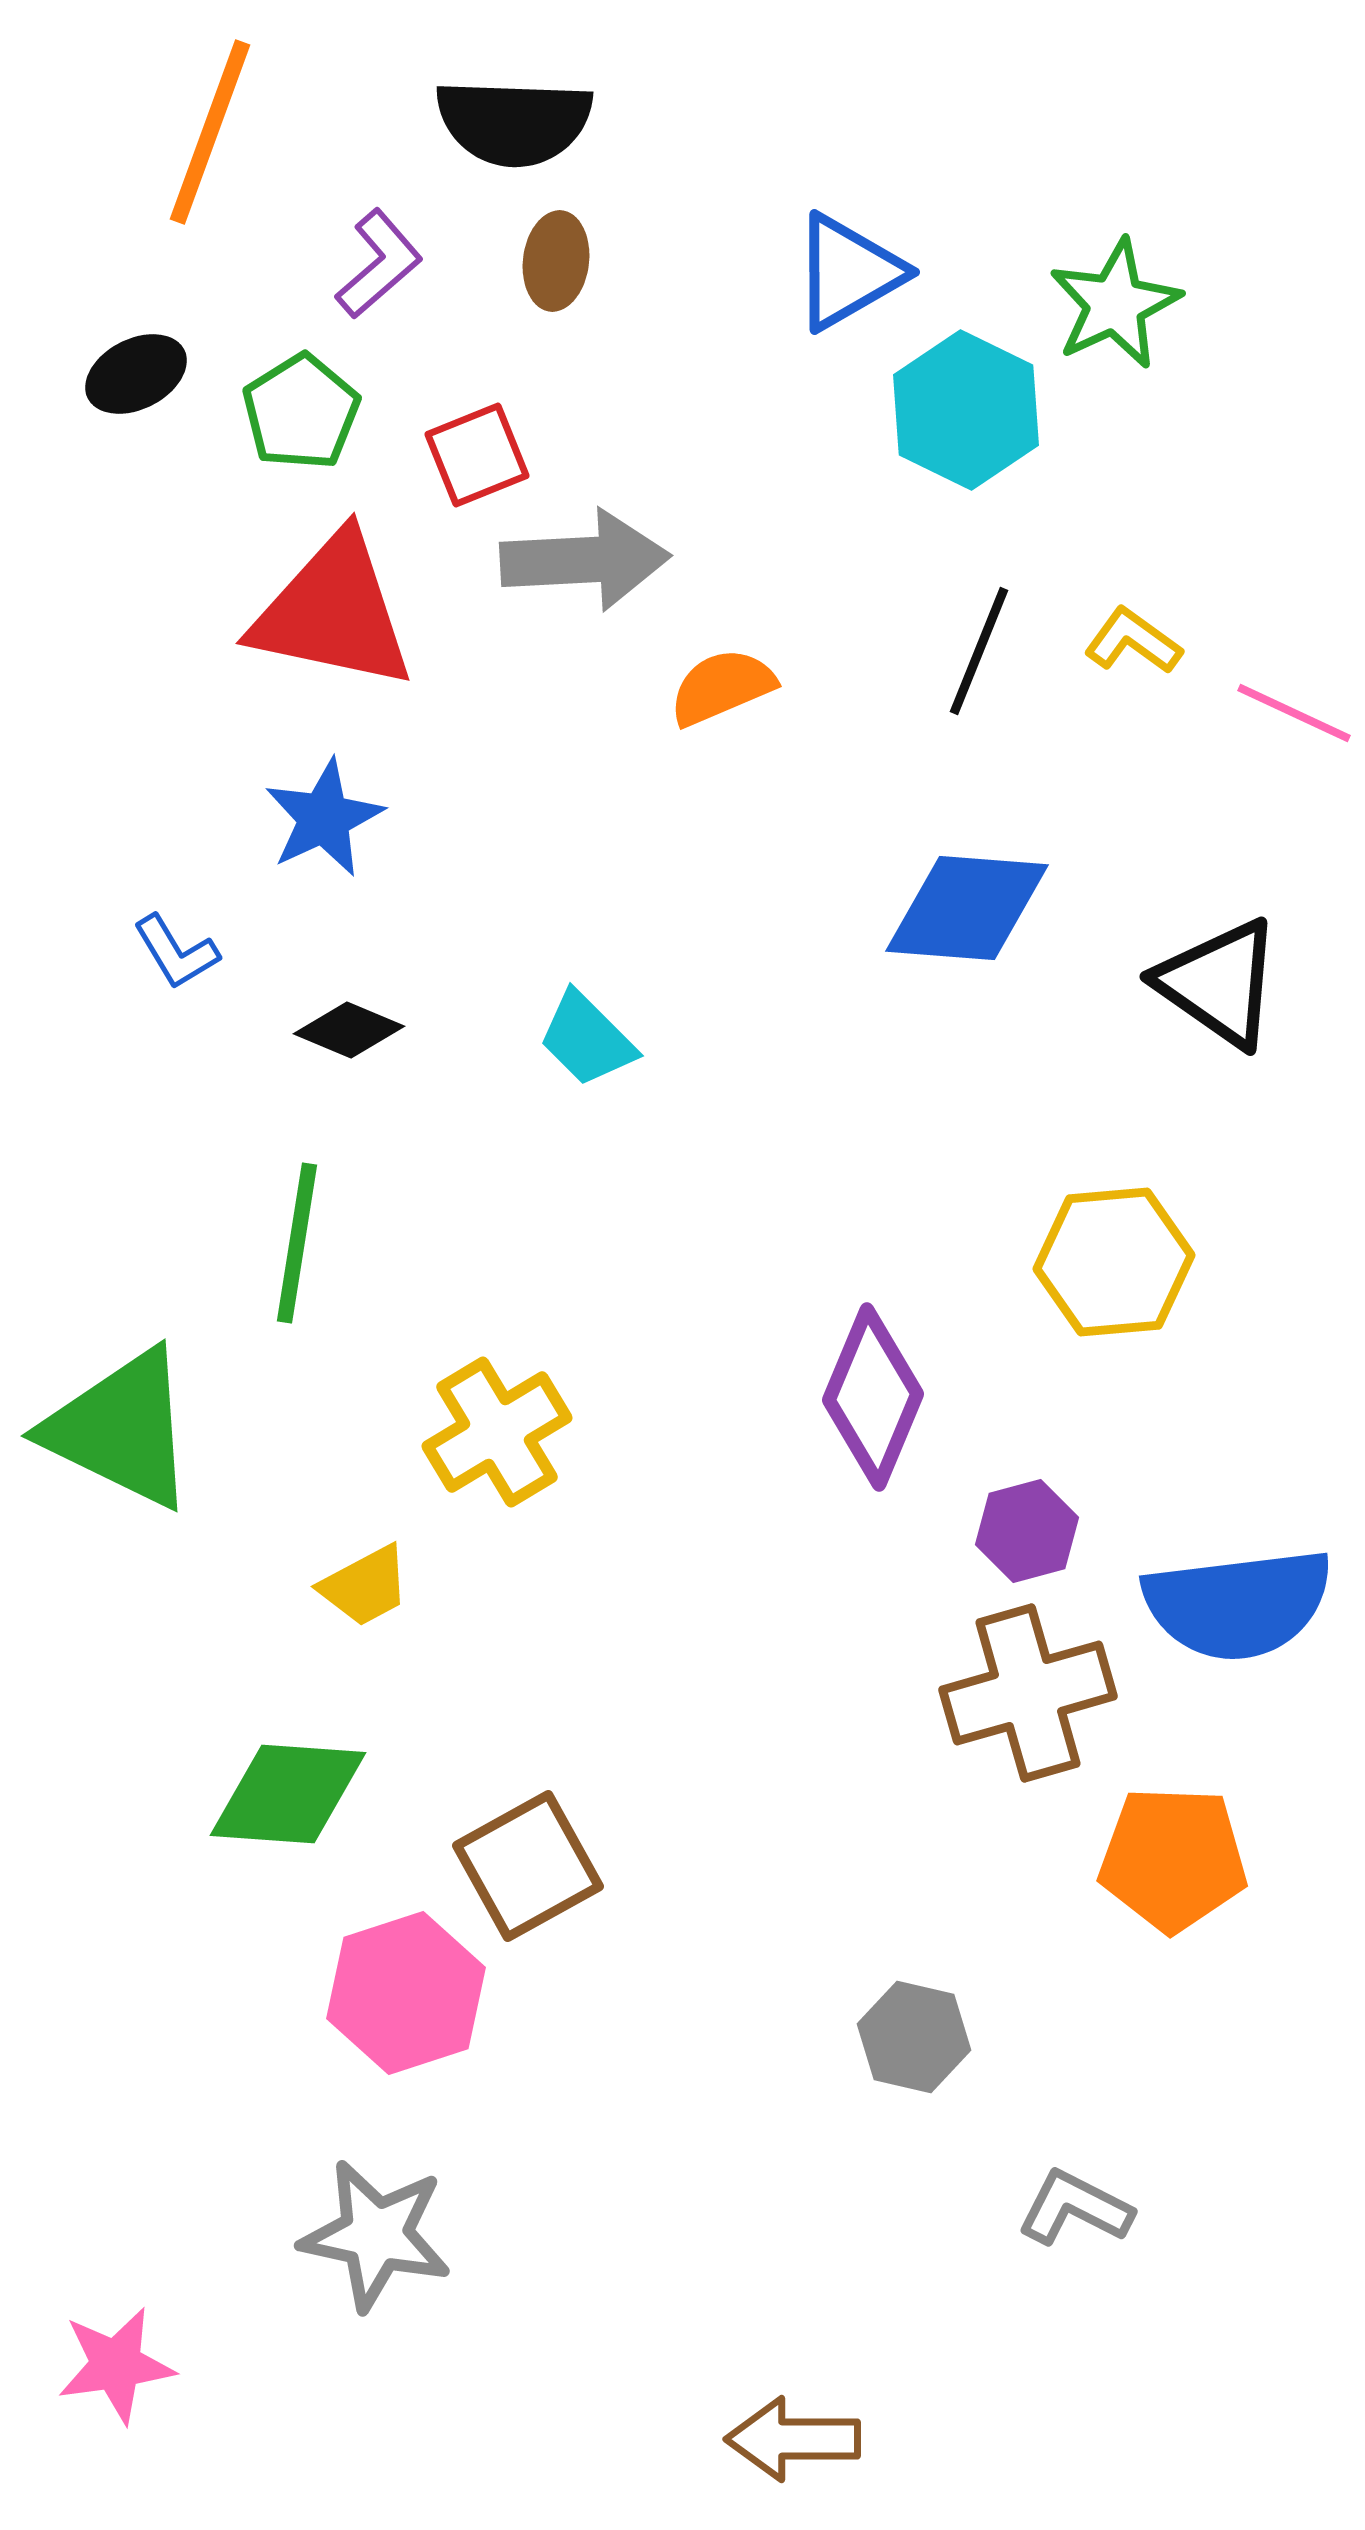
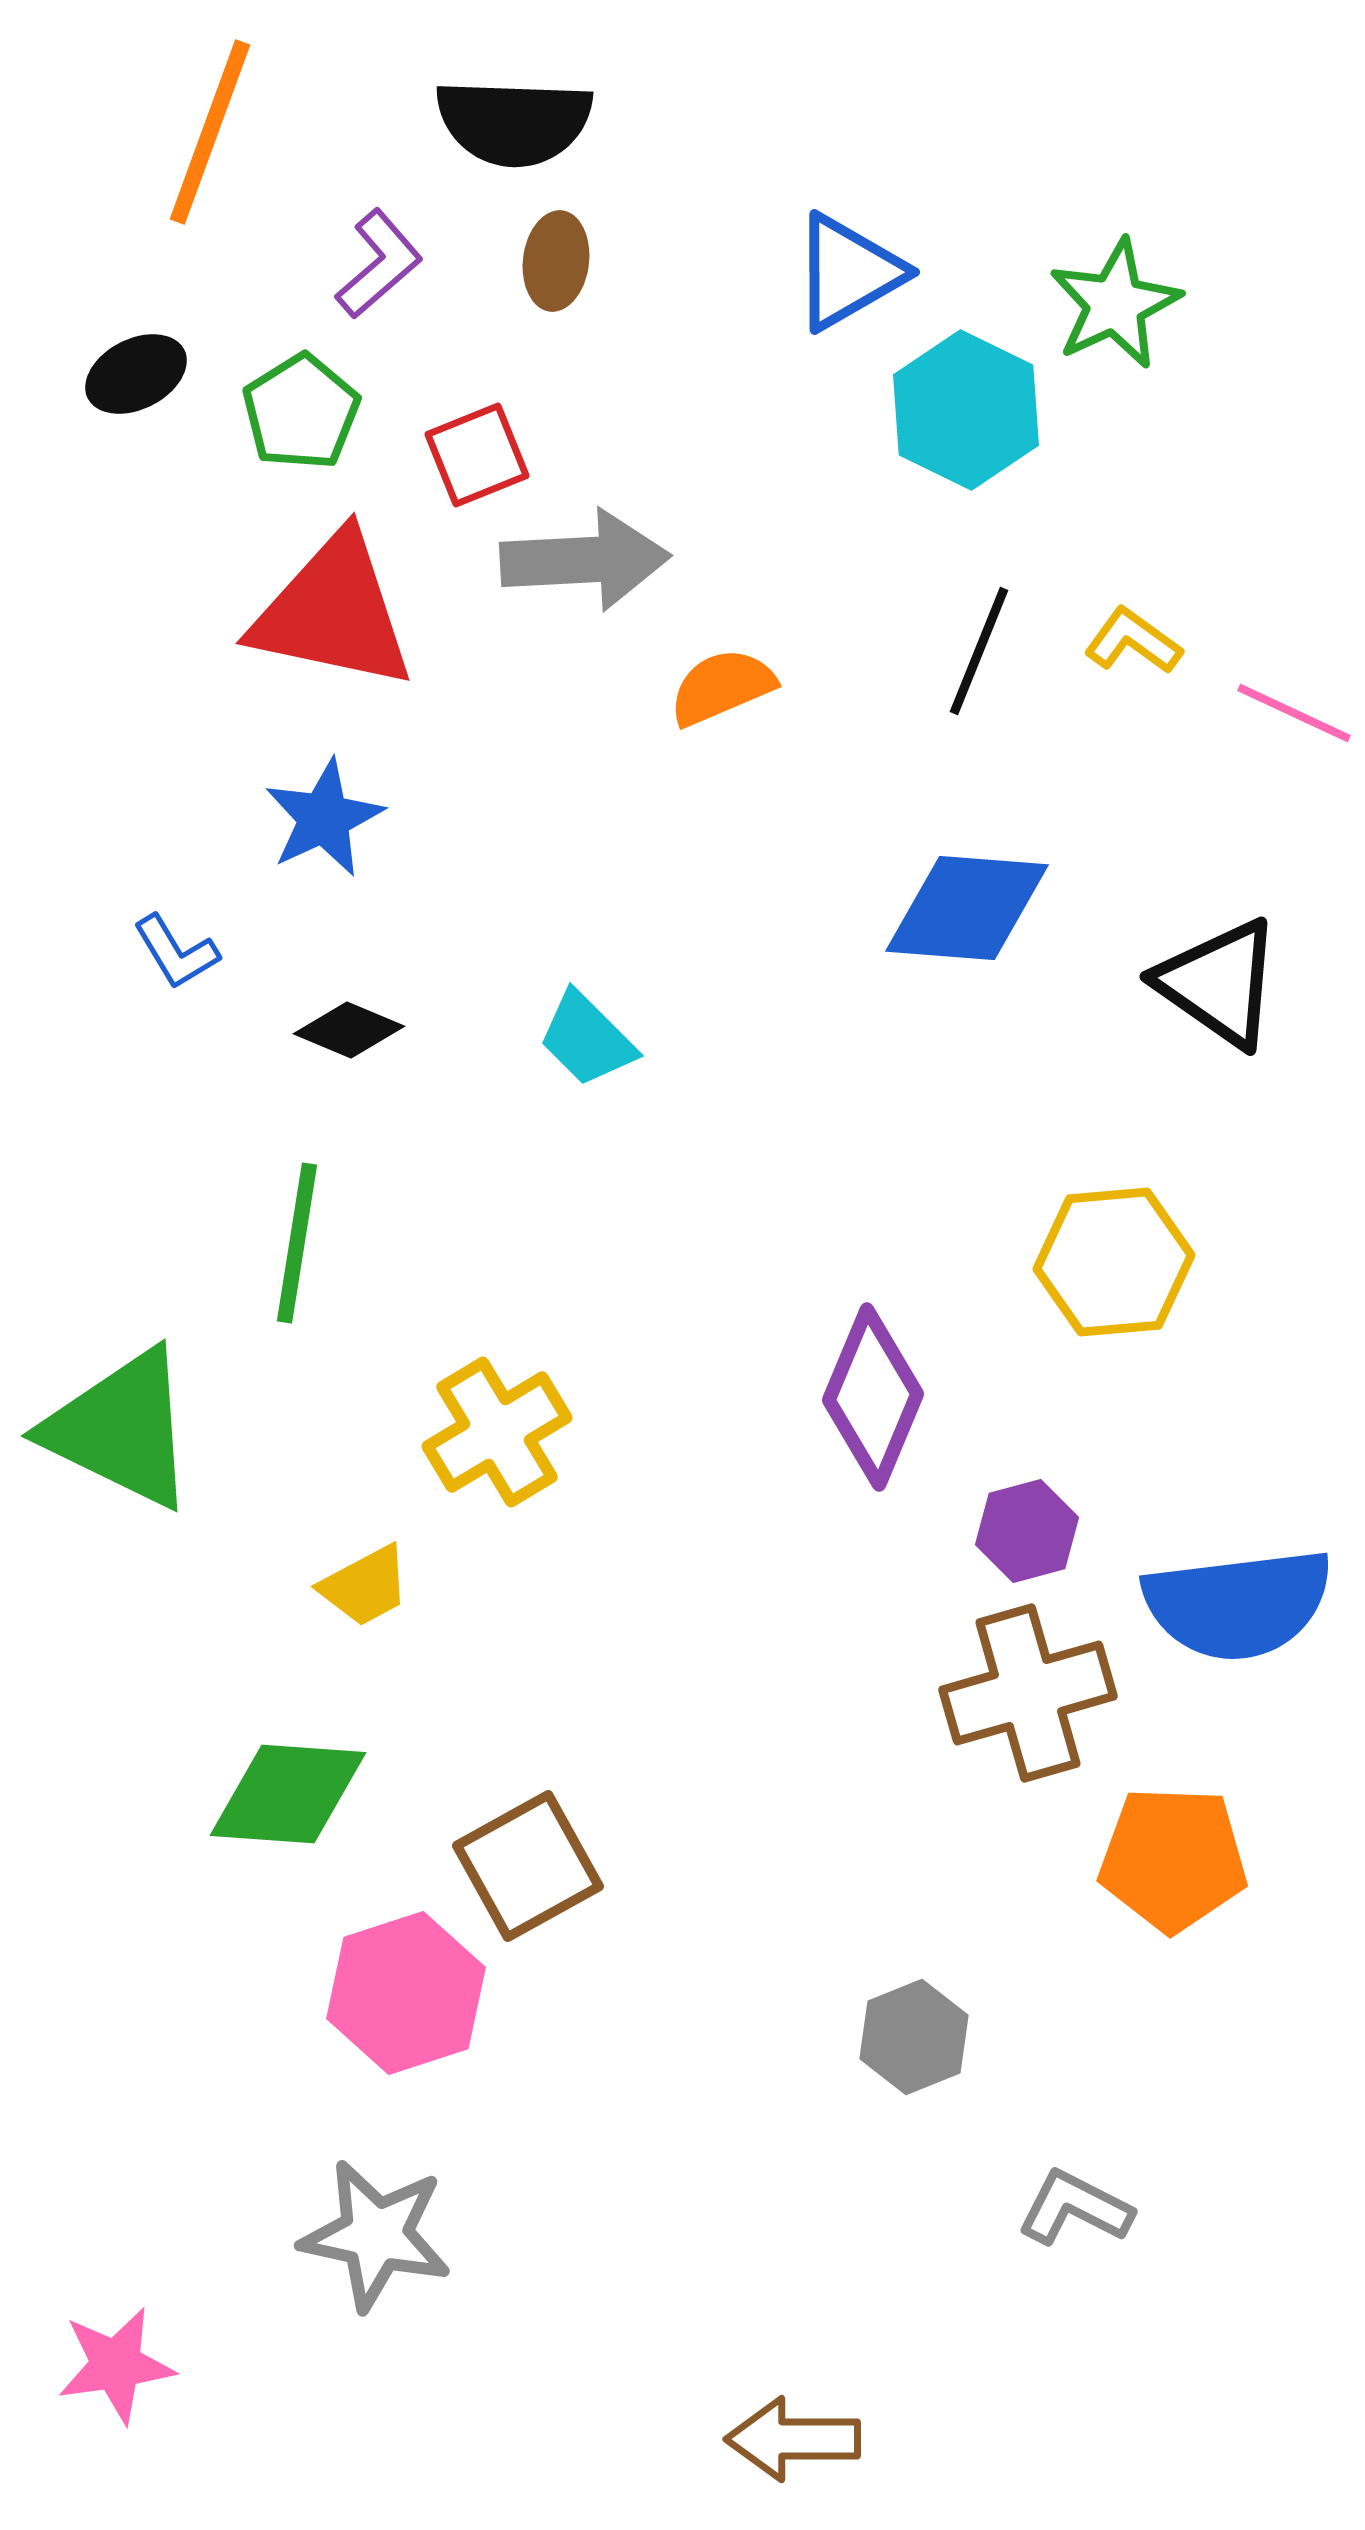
gray hexagon: rotated 25 degrees clockwise
